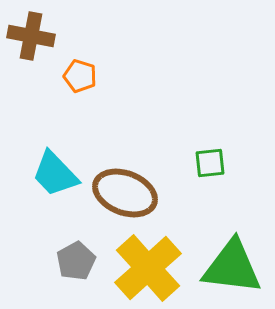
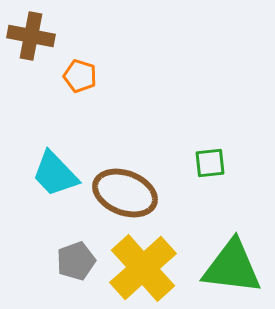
gray pentagon: rotated 9 degrees clockwise
yellow cross: moved 5 px left
